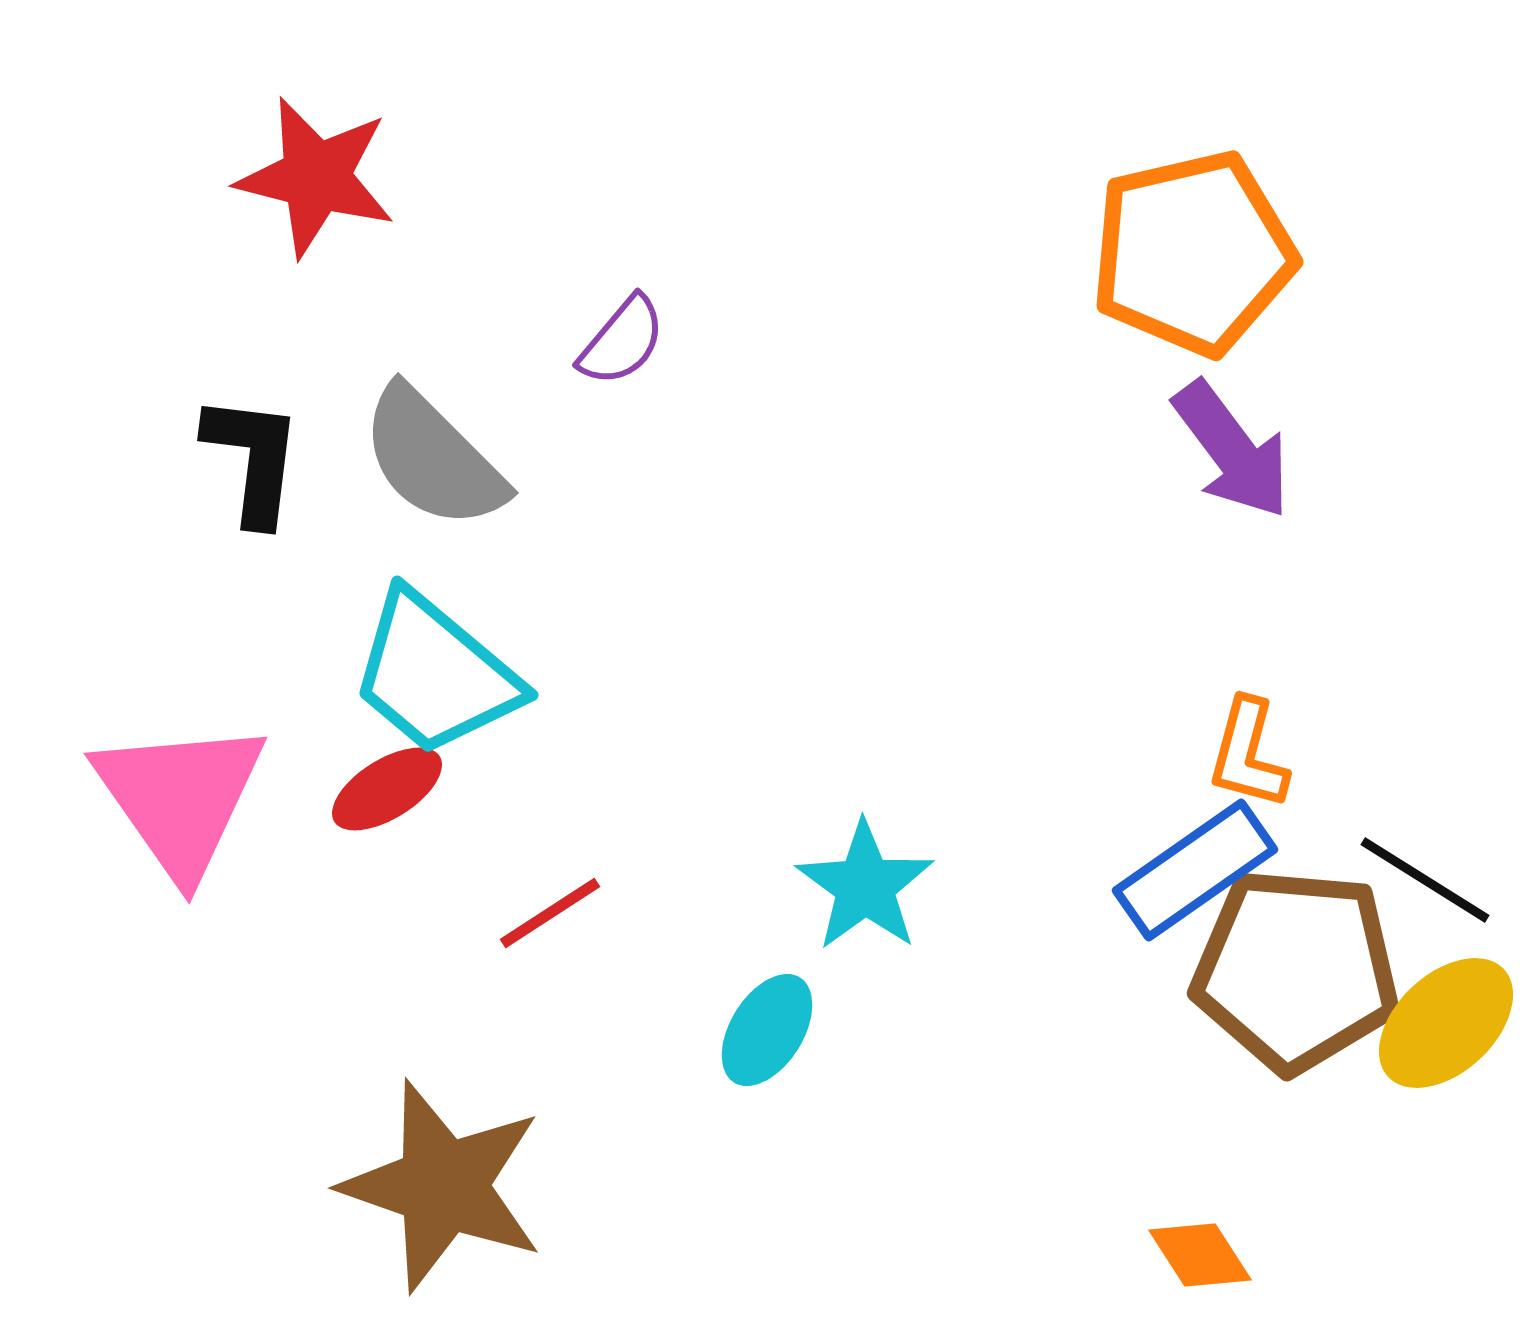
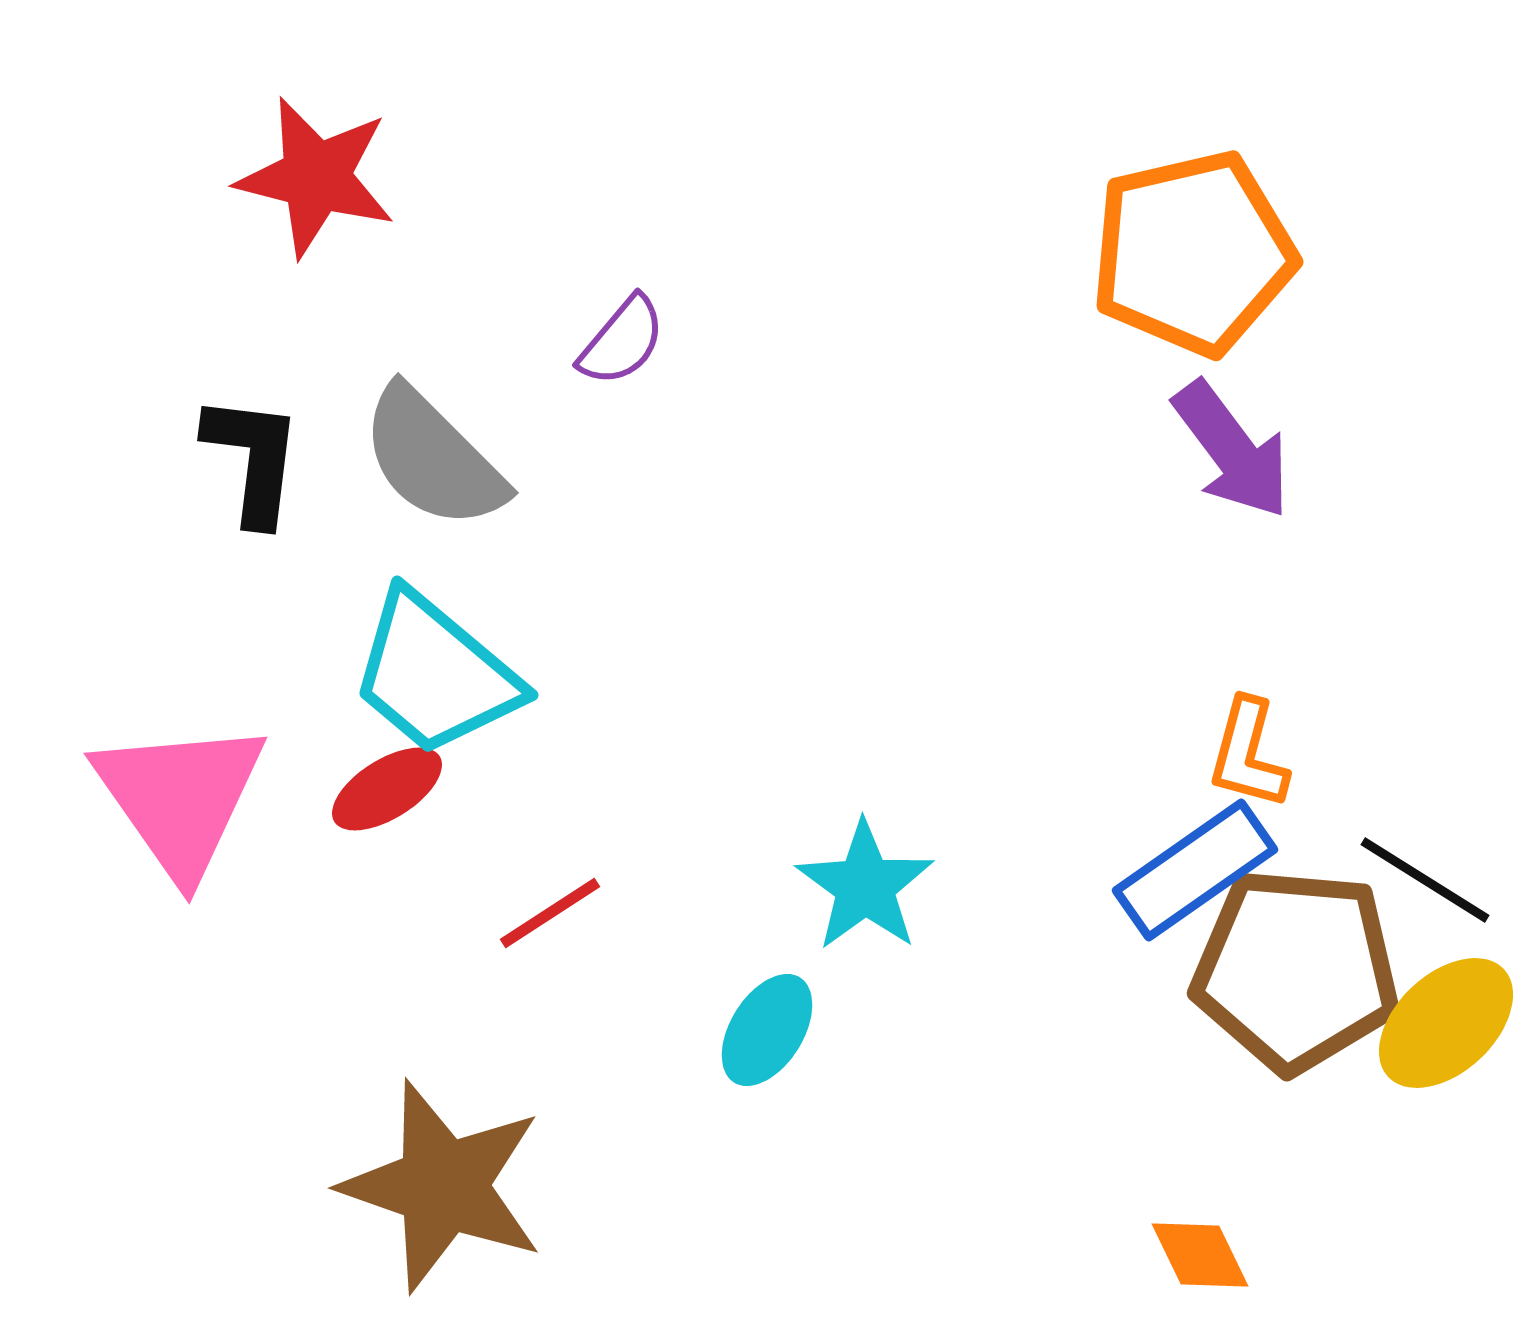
orange diamond: rotated 7 degrees clockwise
